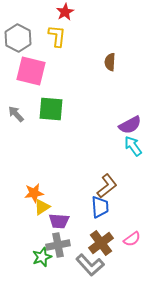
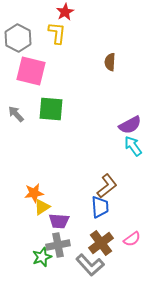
yellow L-shape: moved 3 px up
